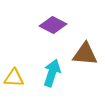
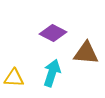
purple diamond: moved 8 px down
brown triangle: moved 1 px right, 1 px up
